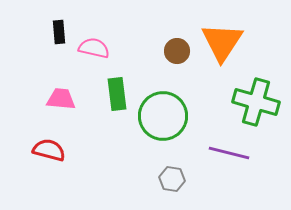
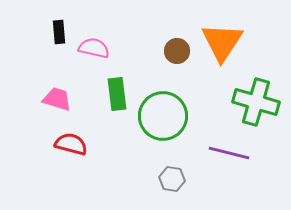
pink trapezoid: moved 4 px left; rotated 12 degrees clockwise
red semicircle: moved 22 px right, 6 px up
